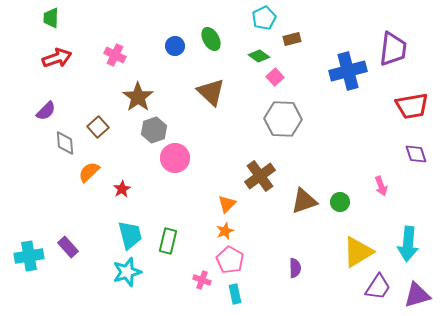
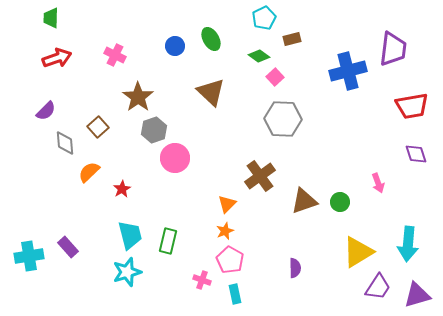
pink arrow at (381, 186): moved 3 px left, 3 px up
